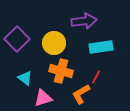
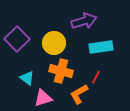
purple arrow: rotated 10 degrees counterclockwise
cyan triangle: moved 2 px right
orange L-shape: moved 2 px left
